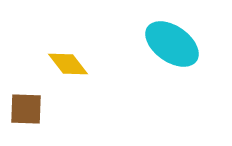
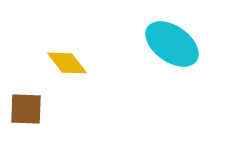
yellow diamond: moved 1 px left, 1 px up
